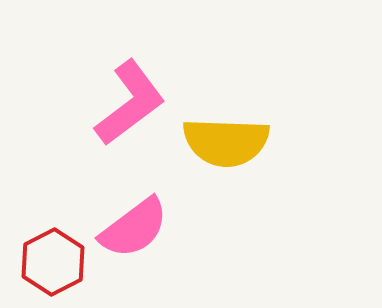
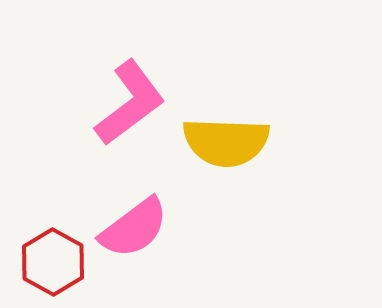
red hexagon: rotated 4 degrees counterclockwise
